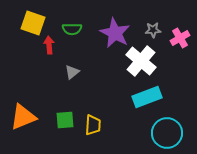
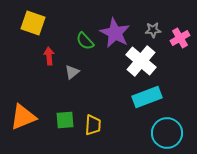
green semicircle: moved 13 px right, 12 px down; rotated 48 degrees clockwise
red arrow: moved 11 px down
